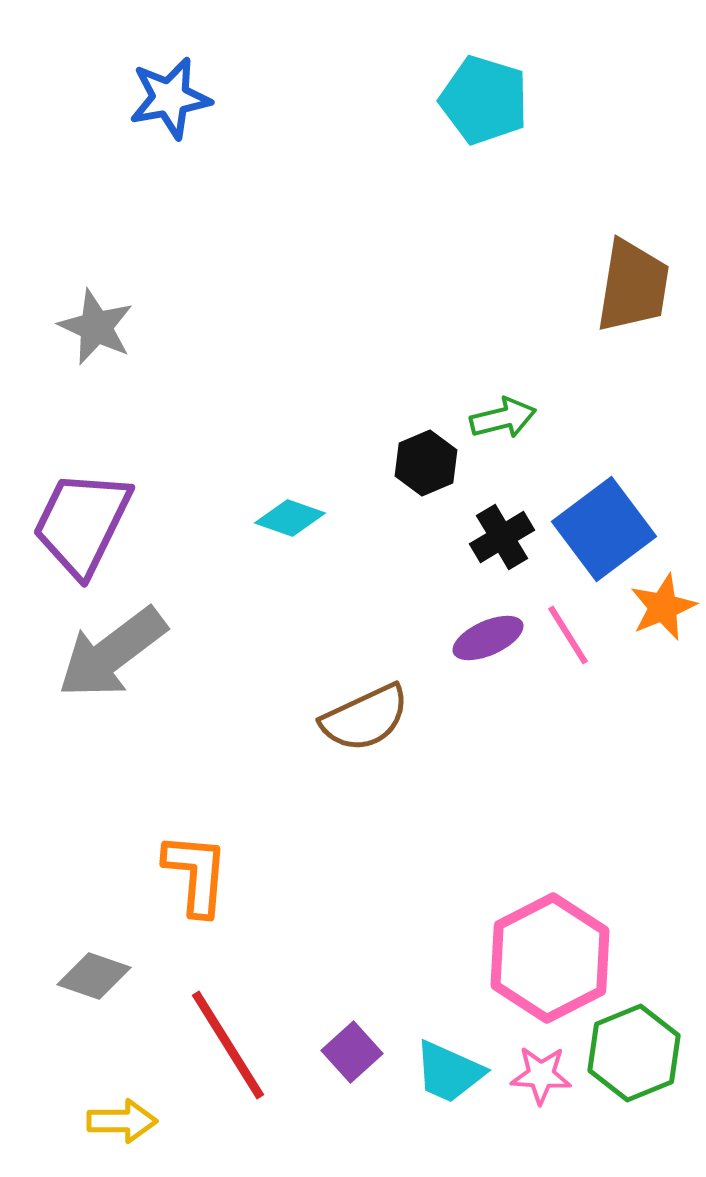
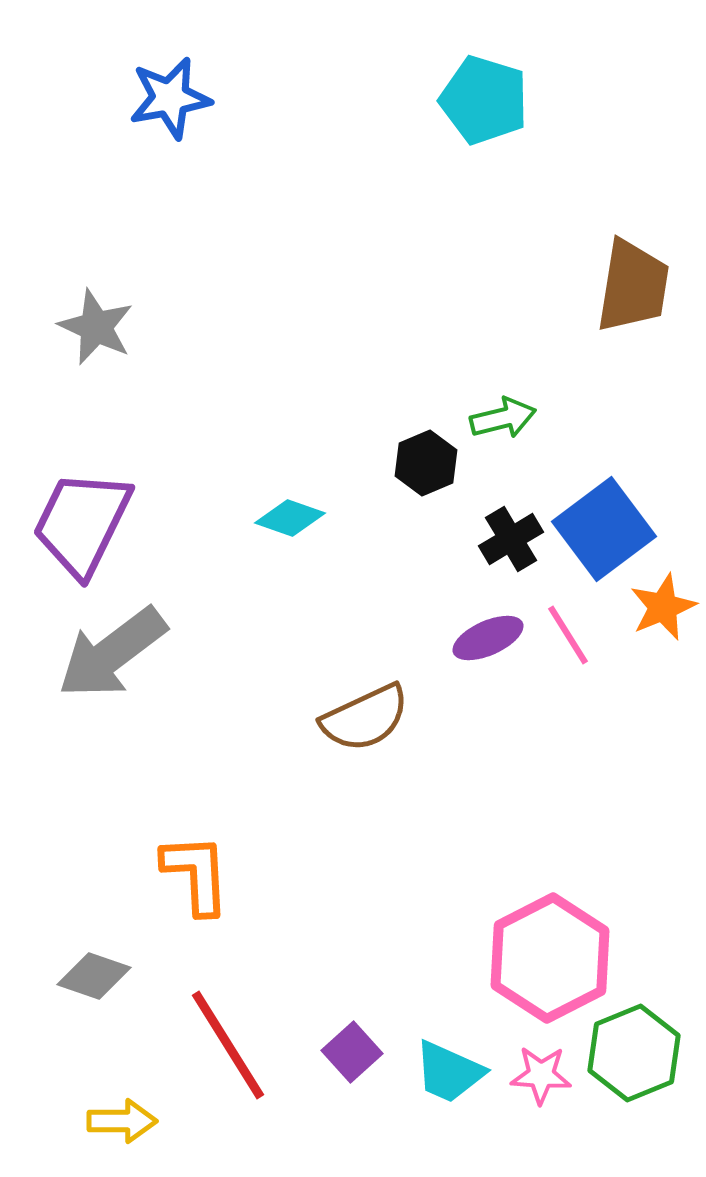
black cross: moved 9 px right, 2 px down
orange L-shape: rotated 8 degrees counterclockwise
